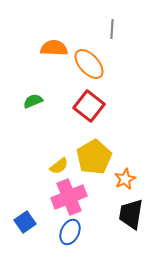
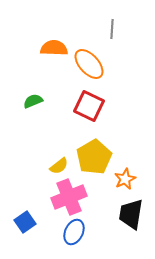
red square: rotated 12 degrees counterclockwise
blue ellipse: moved 4 px right
